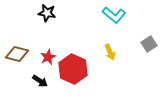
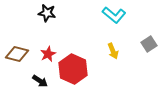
yellow arrow: moved 3 px right, 1 px up
red star: moved 3 px up
